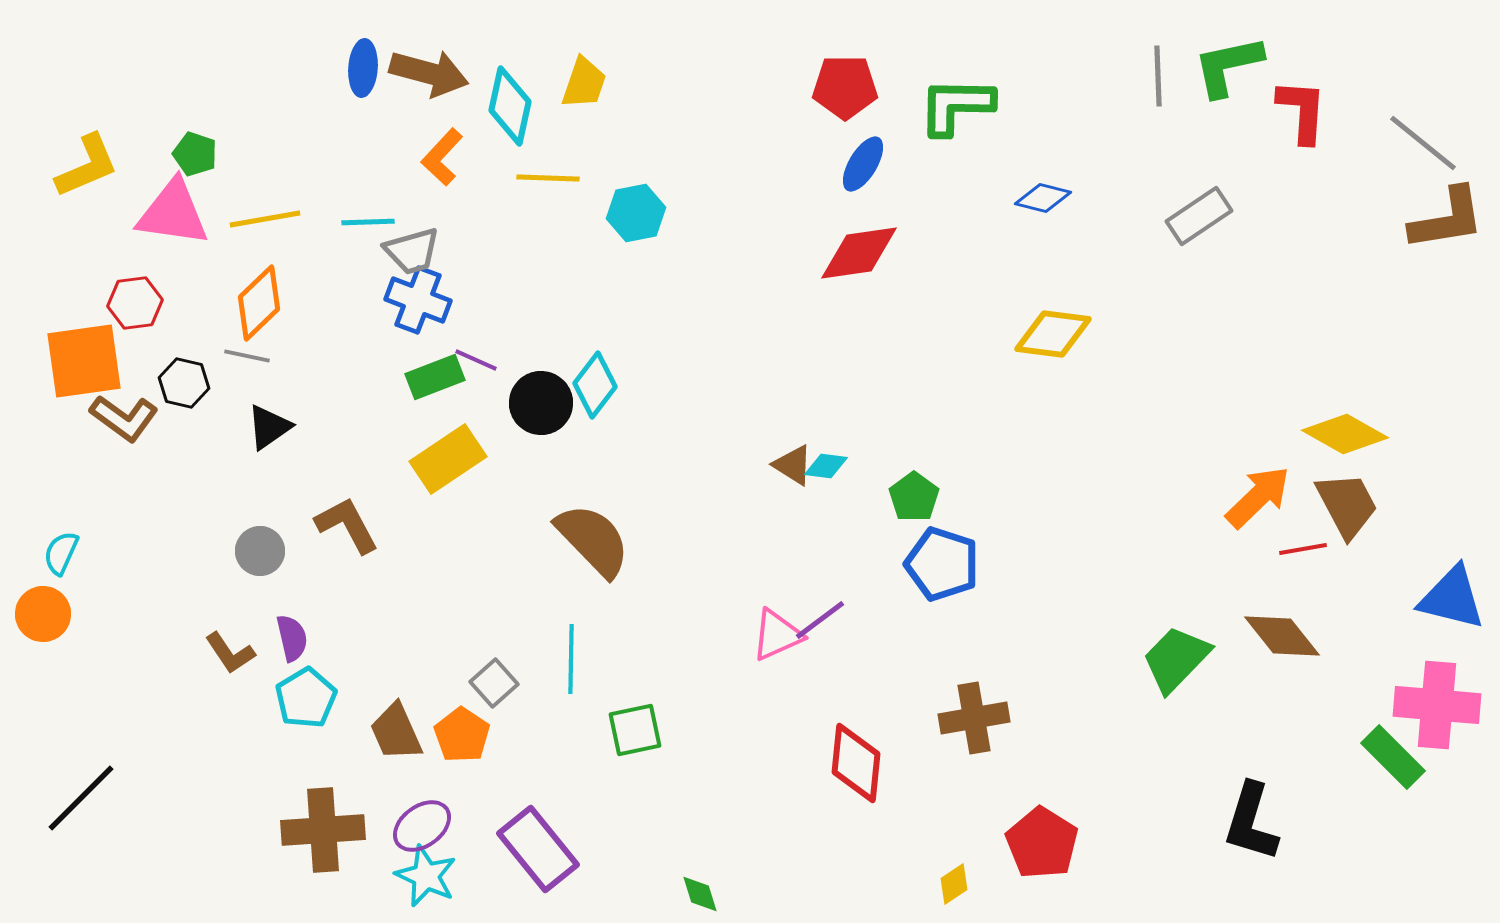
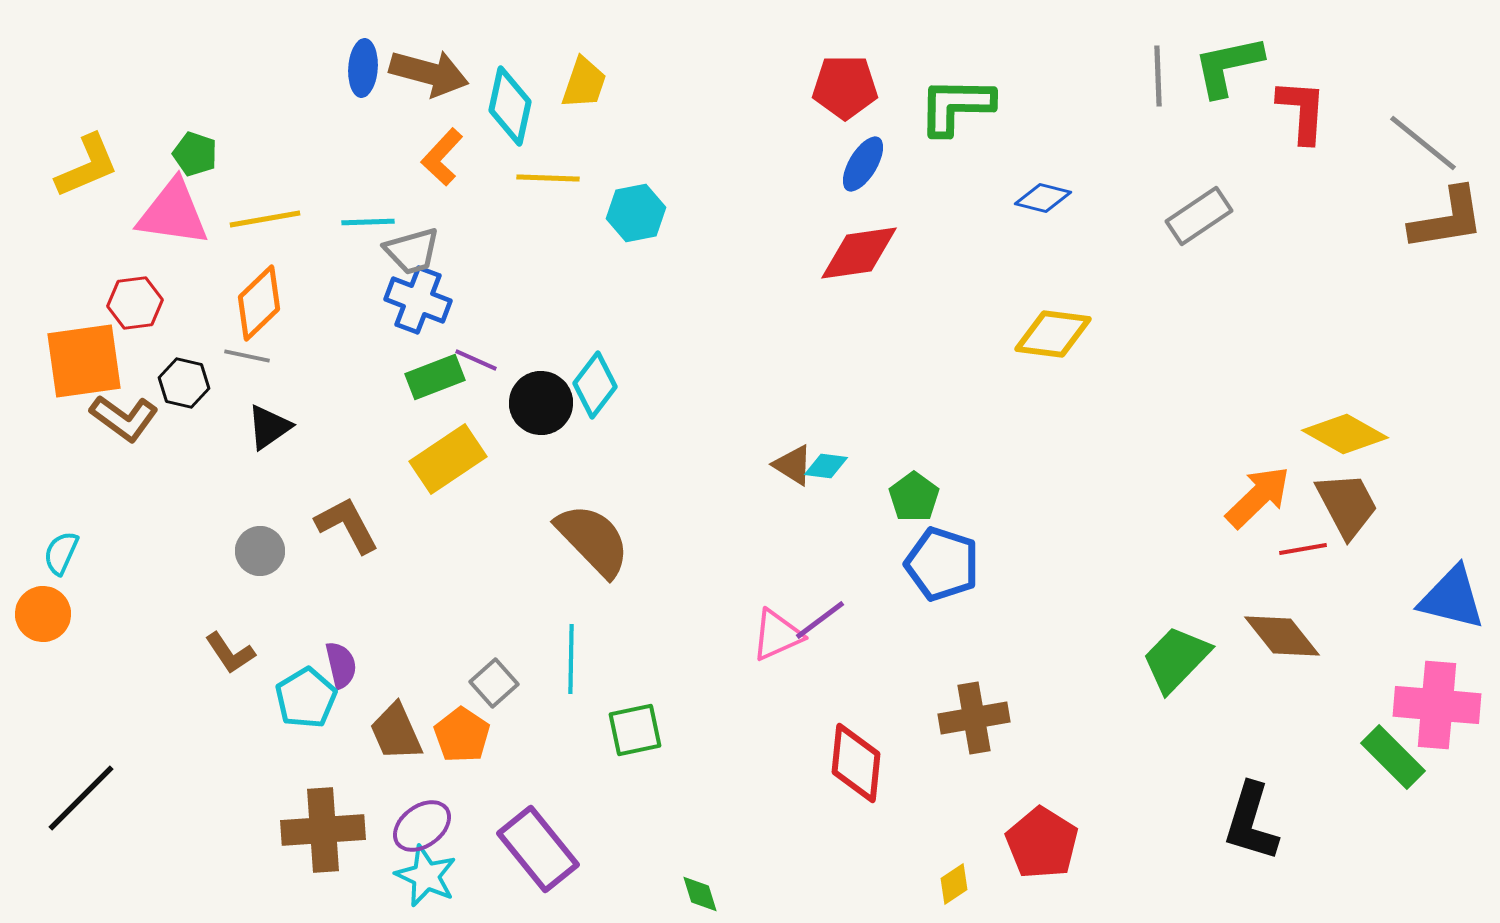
purple semicircle at (292, 638): moved 49 px right, 27 px down
